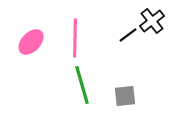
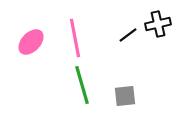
black cross: moved 6 px right, 3 px down; rotated 25 degrees clockwise
pink line: rotated 12 degrees counterclockwise
